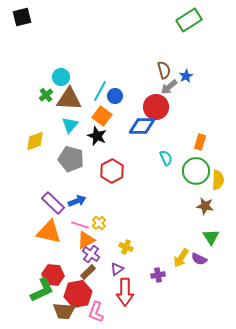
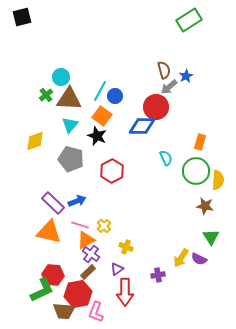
yellow cross at (99, 223): moved 5 px right, 3 px down
